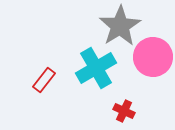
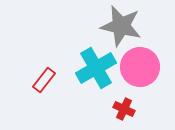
gray star: moved 1 px right; rotated 27 degrees counterclockwise
pink circle: moved 13 px left, 10 px down
red cross: moved 2 px up
